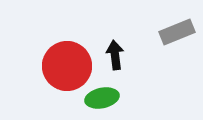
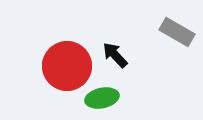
gray rectangle: rotated 52 degrees clockwise
black arrow: rotated 36 degrees counterclockwise
